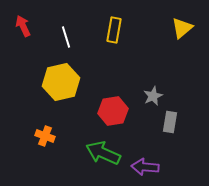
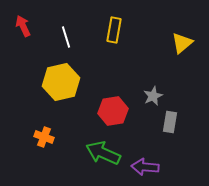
yellow triangle: moved 15 px down
orange cross: moved 1 px left, 1 px down
